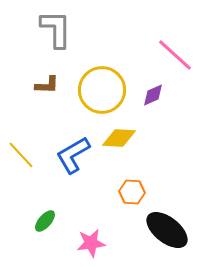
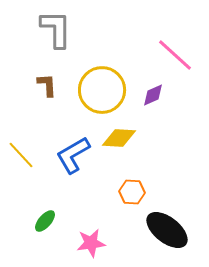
brown L-shape: rotated 95 degrees counterclockwise
